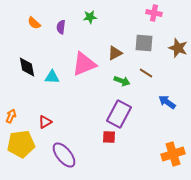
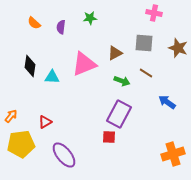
green star: moved 1 px down
black diamond: moved 3 px right, 1 px up; rotated 20 degrees clockwise
orange arrow: rotated 16 degrees clockwise
